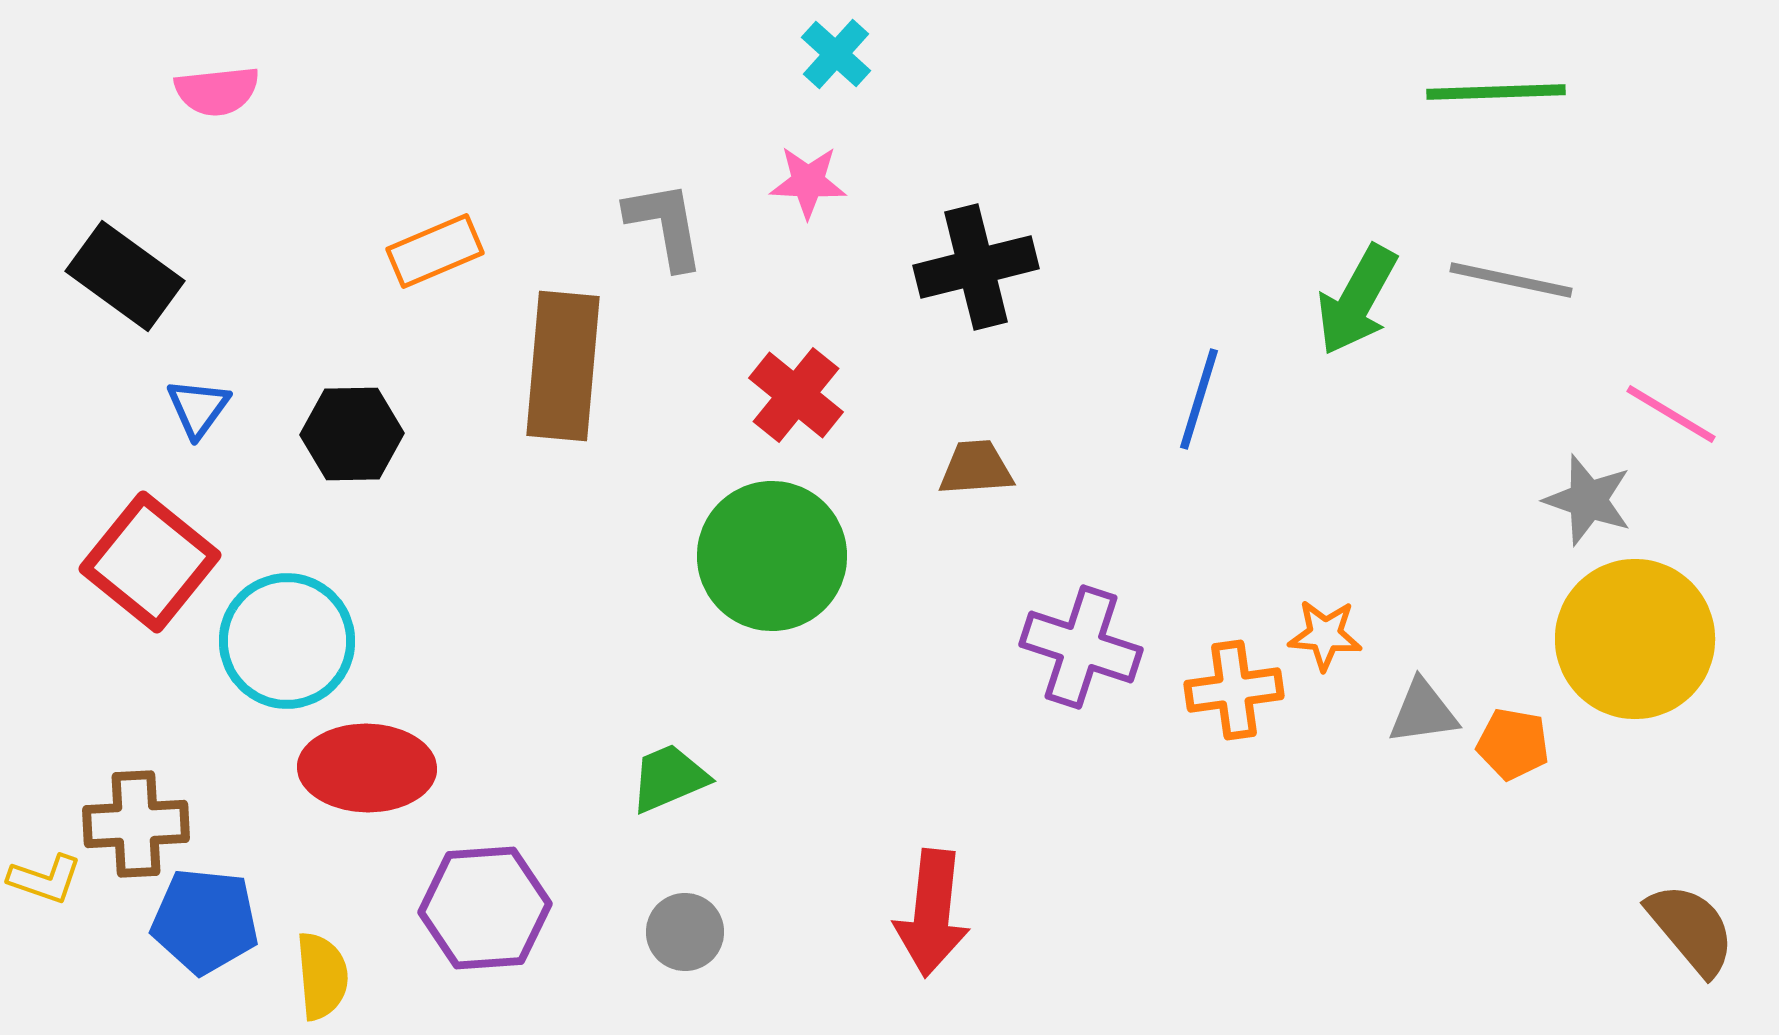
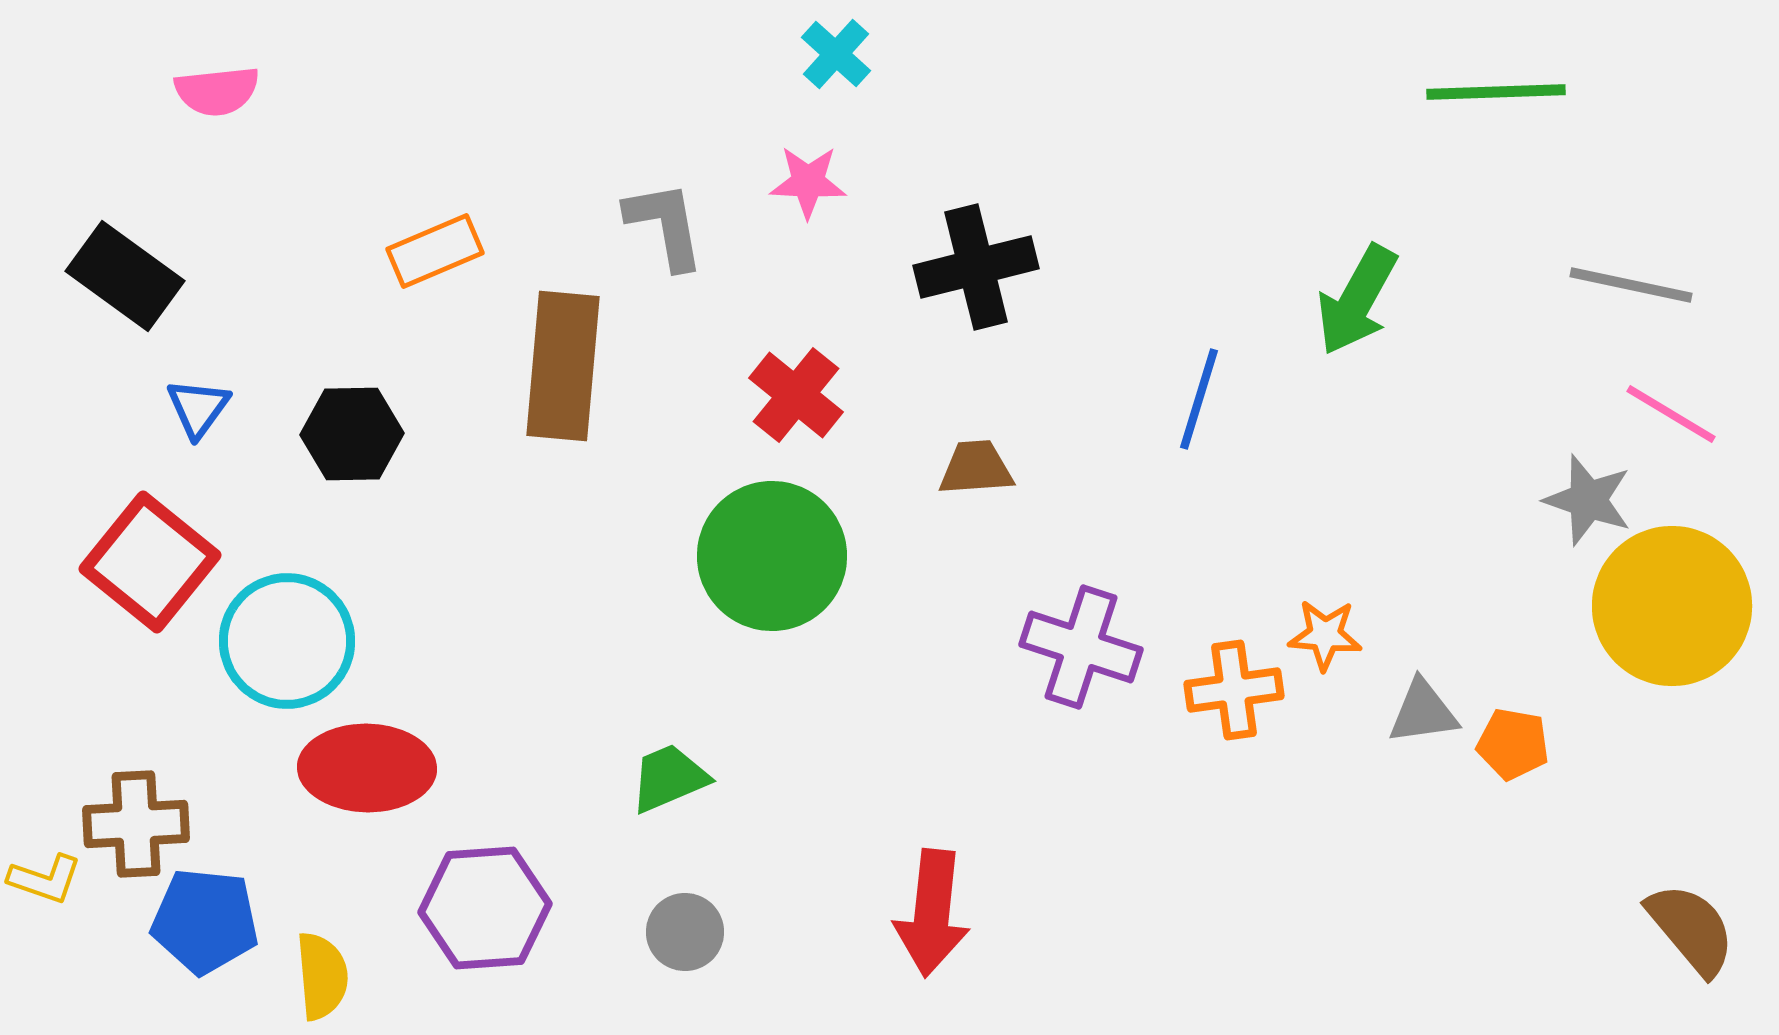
gray line: moved 120 px right, 5 px down
yellow circle: moved 37 px right, 33 px up
